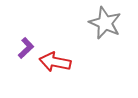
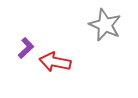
gray star: moved 2 px down
